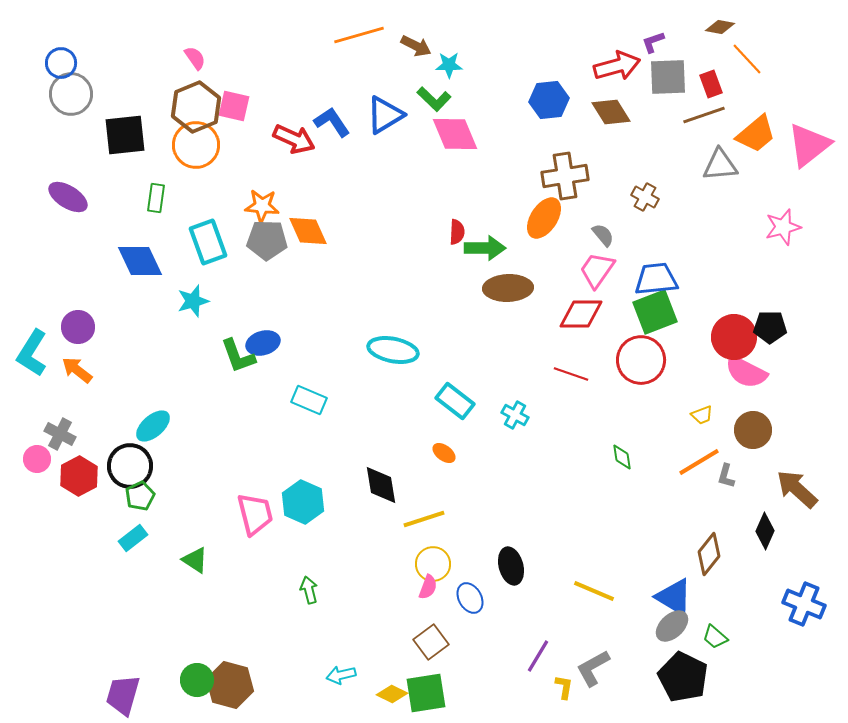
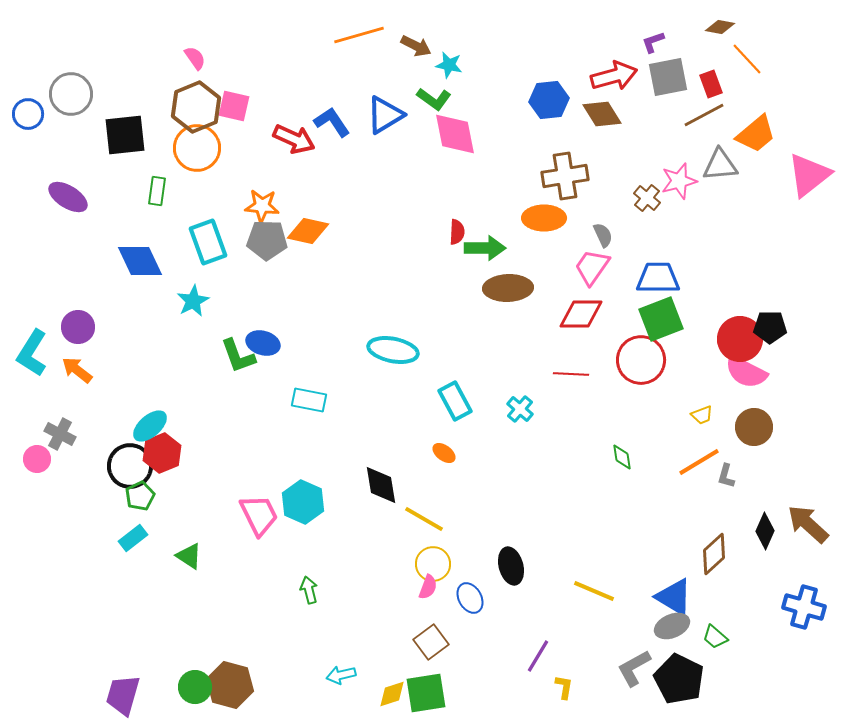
blue circle at (61, 63): moved 33 px left, 51 px down
cyan star at (449, 65): rotated 12 degrees clockwise
red arrow at (617, 66): moved 3 px left, 10 px down
gray square at (668, 77): rotated 9 degrees counterclockwise
green L-shape at (434, 99): rotated 8 degrees counterclockwise
brown diamond at (611, 112): moved 9 px left, 2 px down
brown line at (704, 115): rotated 9 degrees counterclockwise
pink diamond at (455, 134): rotated 12 degrees clockwise
orange circle at (196, 145): moved 1 px right, 3 px down
pink triangle at (809, 145): moved 30 px down
brown cross at (645, 197): moved 2 px right, 1 px down; rotated 12 degrees clockwise
green rectangle at (156, 198): moved 1 px right, 7 px up
orange ellipse at (544, 218): rotated 57 degrees clockwise
pink star at (783, 227): moved 104 px left, 46 px up
orange diamond at (308, 231): rotated 54 degrees counterclockwise
gray semicircle at (603, 235): rotated 15 degrees clockwise
pink trapezoid at (597, 270): moved 5 px left, 3 px up
blue trapezoid at (656, 279): moved 2 px right, 1 px up; rotated 6 degrees clockwise
cyan star at (193, 301): rotated 12 degrees counterclockwise
green square at (655, 312): moved 6 px right, 7 px down
red circle at (734, 337): moved 6 px right, 2 px down
blue ellipse at (263, 343): rotated 32 degrees clockwise
red line at (571, 374): rotated 16 degrees counterclockwise
cyan rectangle at (309, 400): rotated 12 degrees counterclockwise
cyan rectangle at (455, 401): rotated 24 degrees clockwise
cyan cross at (515, 415): moved 5 px right, 6 px up; rotated 12 degrees clockwise
cyan ellipse at (153, 426): moved 3 px left
brown circle at (753, 430): moved 1 px right, 3 px up
red hexagon at (79, 476): moved 83 px right, 23 px up; rotated 6 degrees clockwise
brown arrow at (797, 489): moved 11 px right, 35 px down
pink trapezoid at (255, 514): moved 4 px right, 1 px down; rotated 12 degrees counterclockwise
yellow line at (424, 519): rotated 48 degrees clockwise
brown diamond at (709, 554): moved 5 px right; rotated 9 degrees clockwise
green triangle at (195, 560): moved 6 px left, 4 px up
blue cross at (804, 604): moved 3 px down; rotated 6 degrees counterclockwise
gray ellipse at (672, 626): rotated 20 degrees clockwise
gray L-shape at (593, 668): moved 41 px right
black pentagon at (683, 677): moved 4 px left, 2 px down
green circle at (197, 680): moved 2 px left, 7 px down
yellow diamond at (392, 694): rotated 44 degrees counterclockwise
